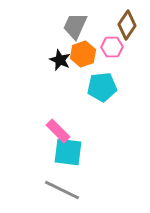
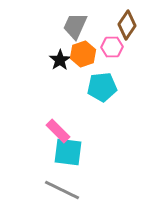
black star: rotated 15 degrees clockwise
